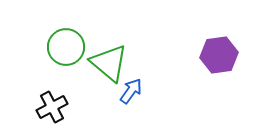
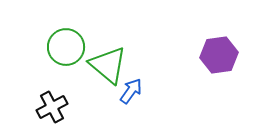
green triangle: moved 1 px left, 2 px down
